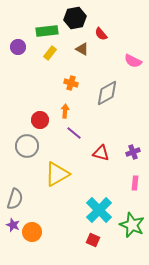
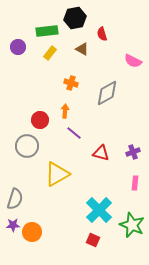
red semicircle: moved 1 px right; rotated 24 degrees clockwise
purple star: rotated 24 degrees counterclockwise
